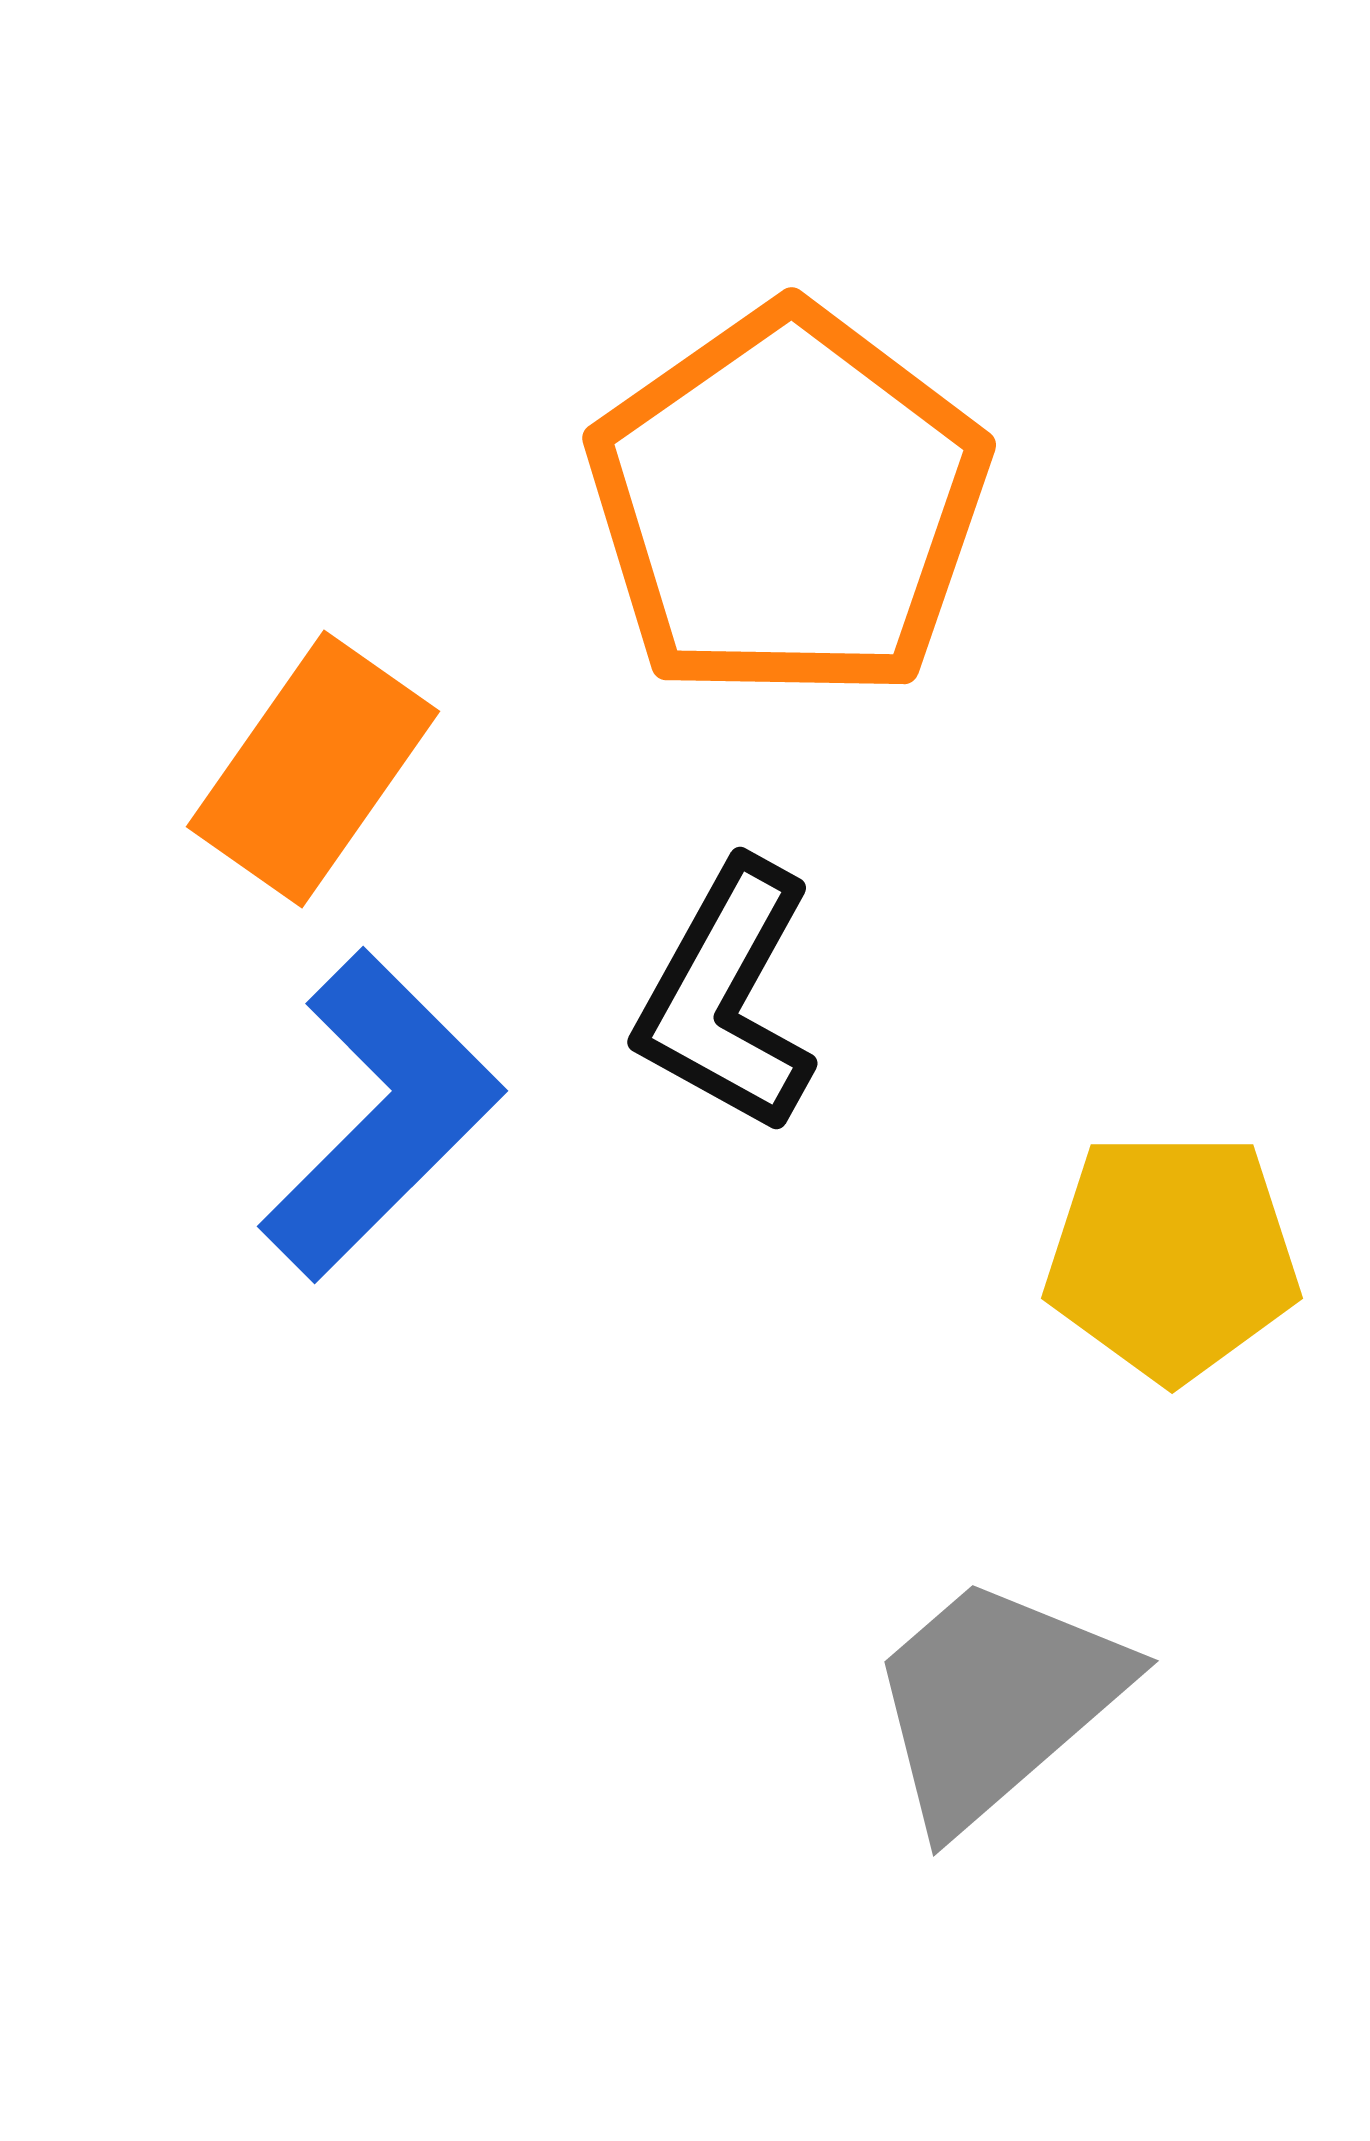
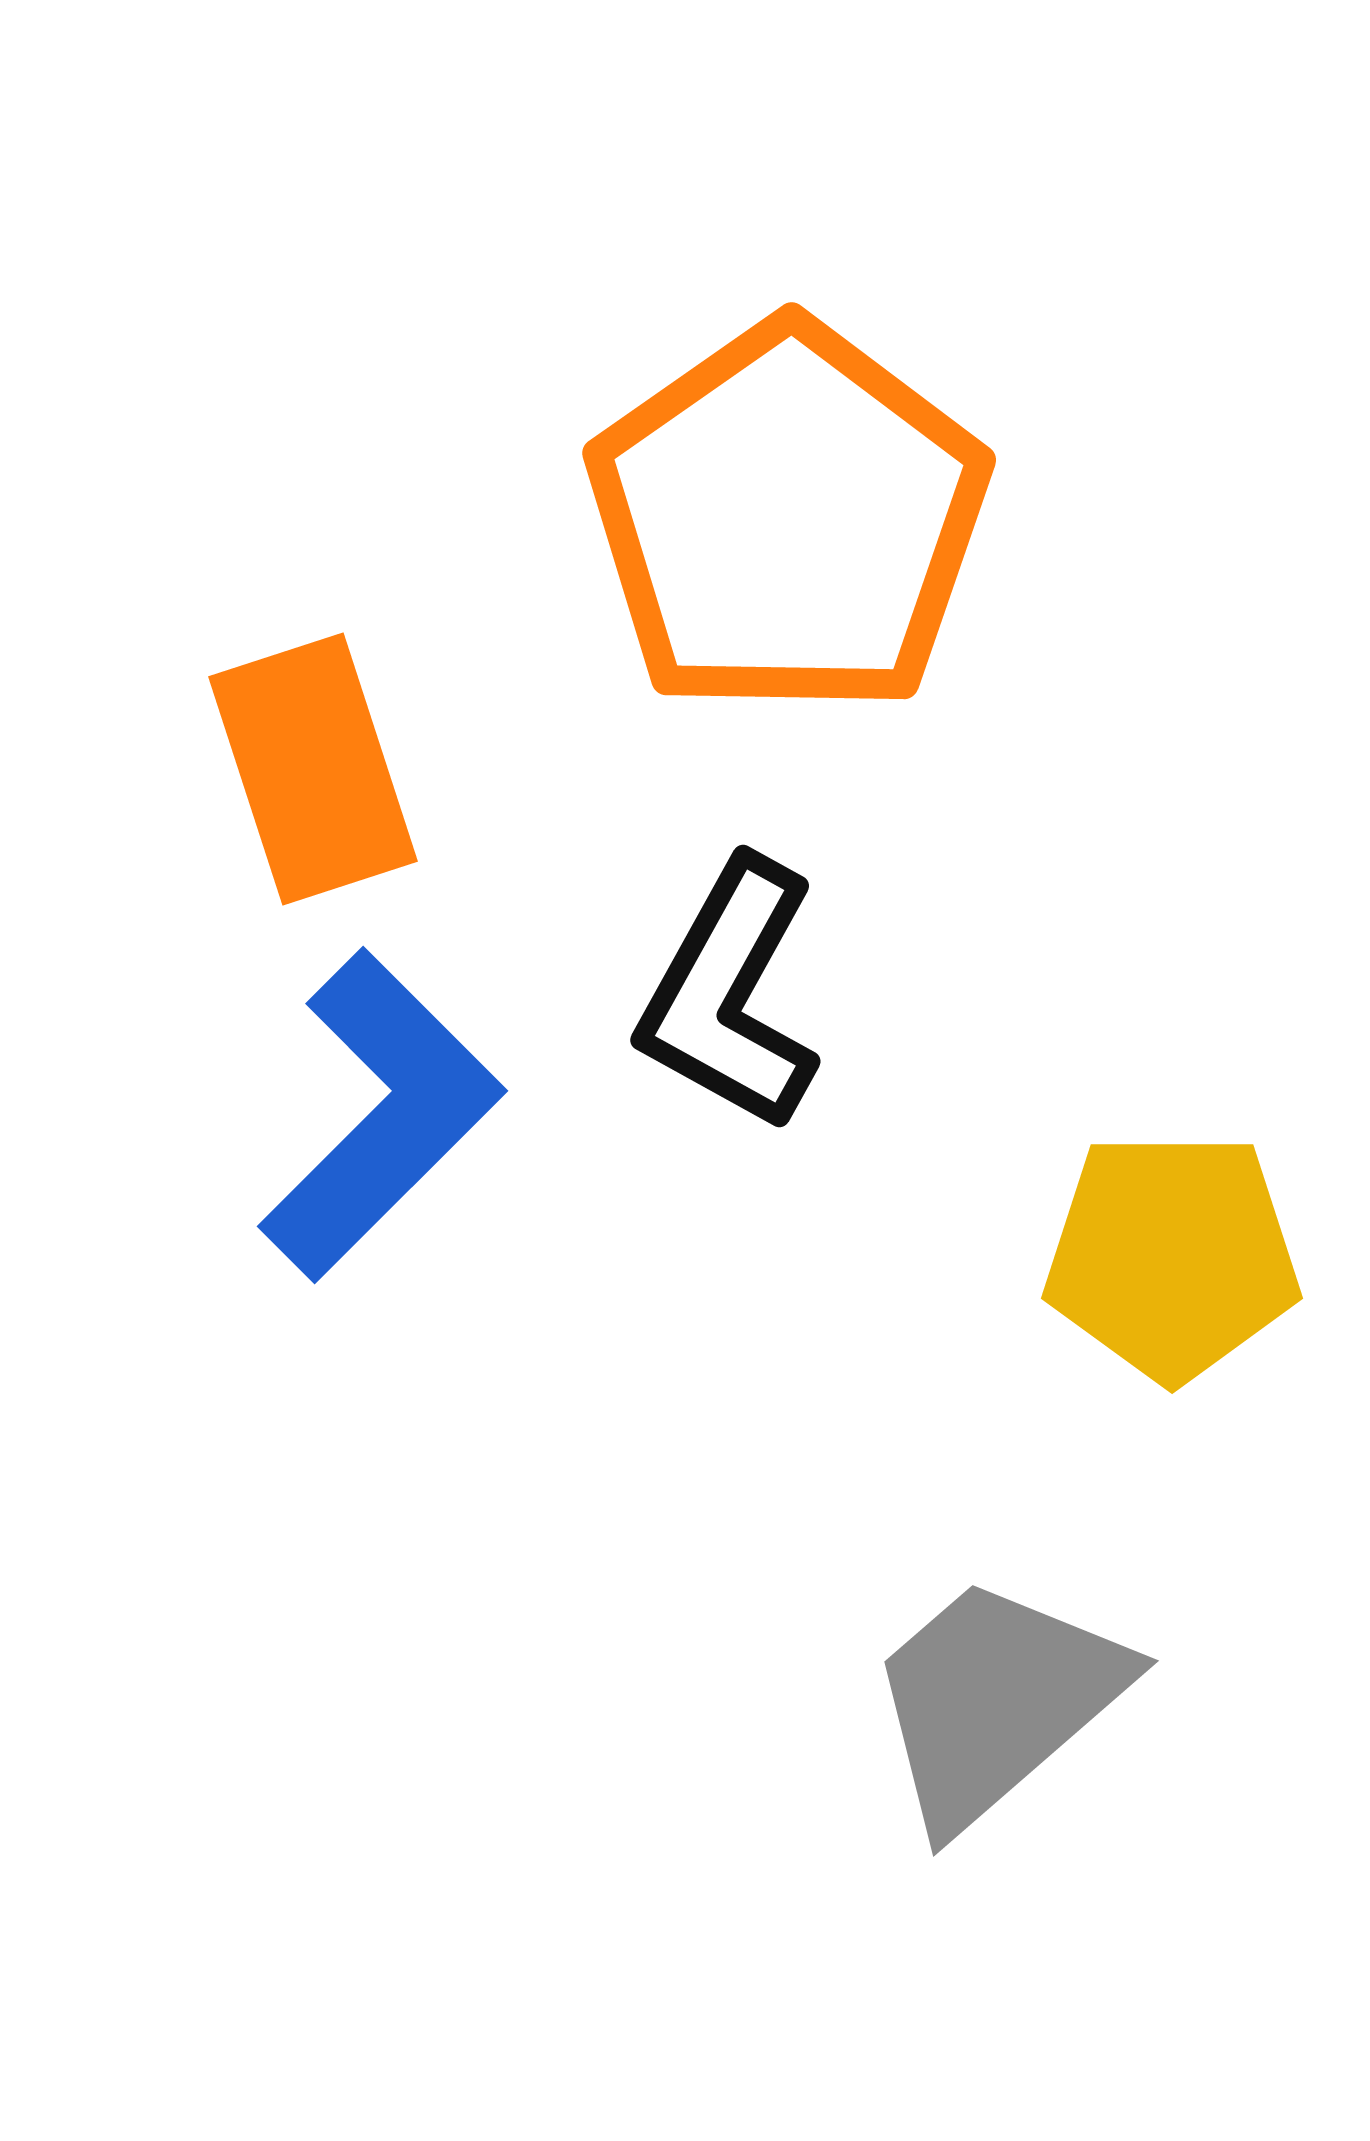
orange pentagon: moved 15 px down
orange rectangle: rotated 53 degrees counterclockwise
black L-shape: moved 3 px right, 2 px up
